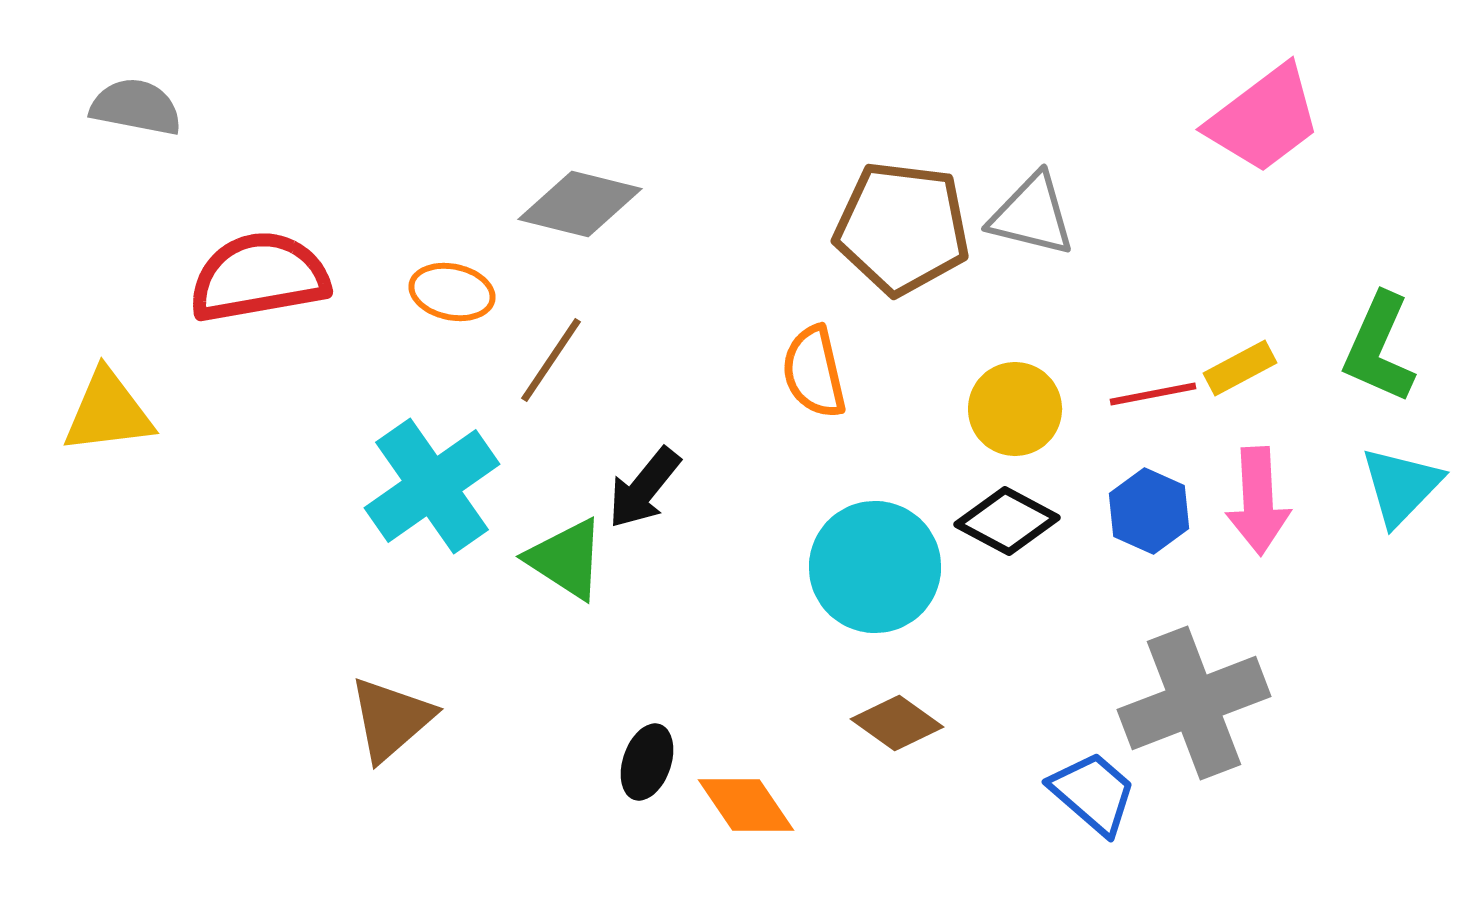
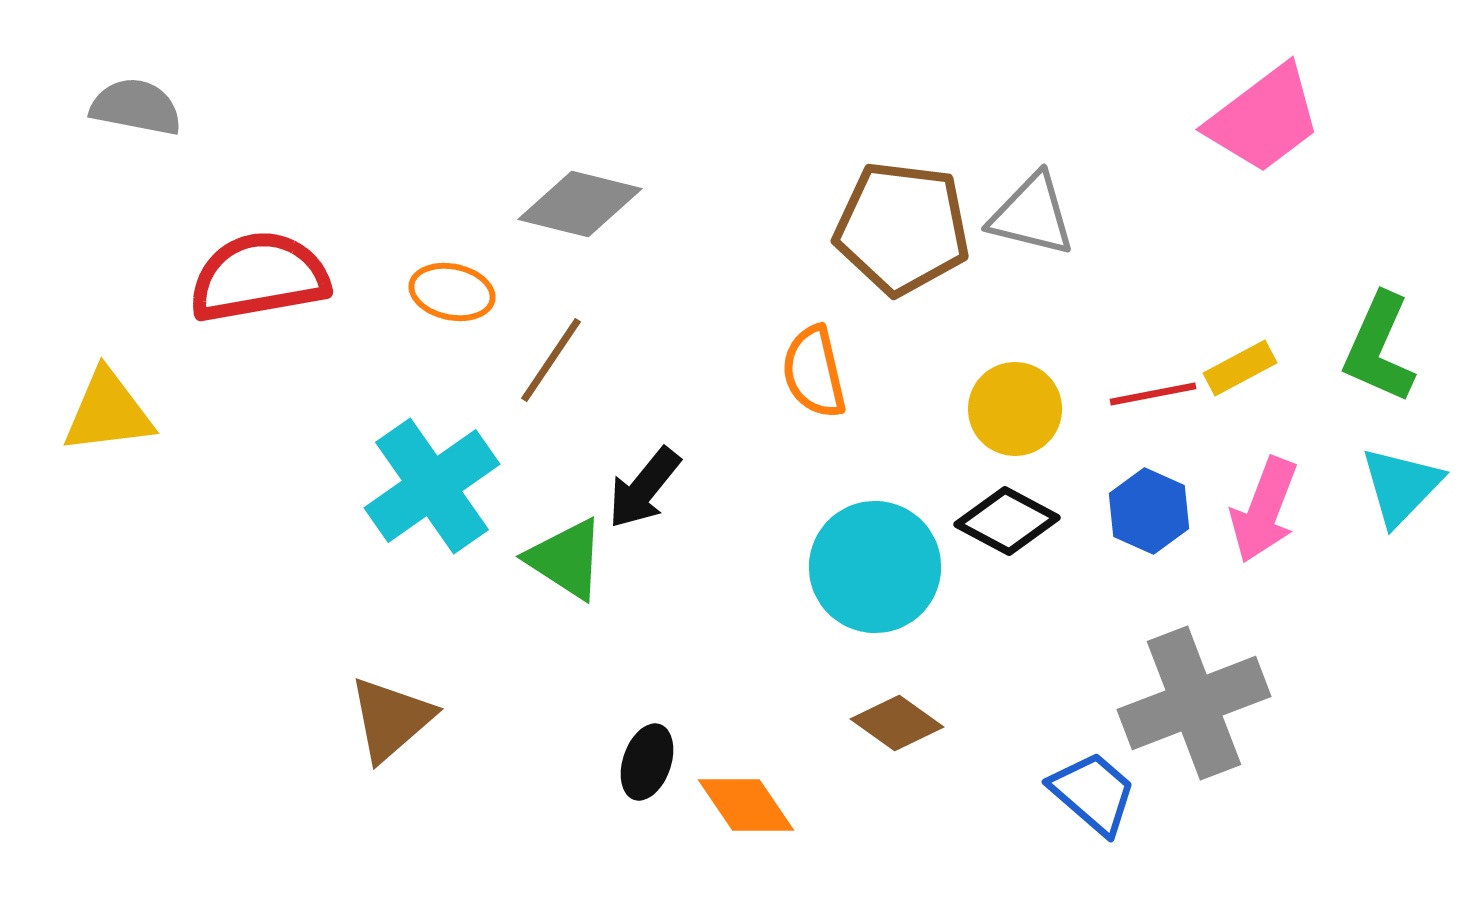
pink arrow: moved 6 px right, 9 px down; rotated 24 degrees clockwise
